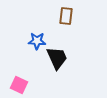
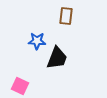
black trapezoid: rotated 45 degrees clockwise
pink square: moved 1 px right, 1 px down
